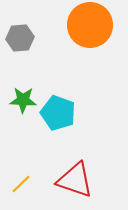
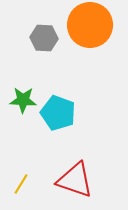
gray hexagon: moved 24 px right; rotated 8 degrees clockwise
yellow line: rotated 15 degrees counterclockwise
